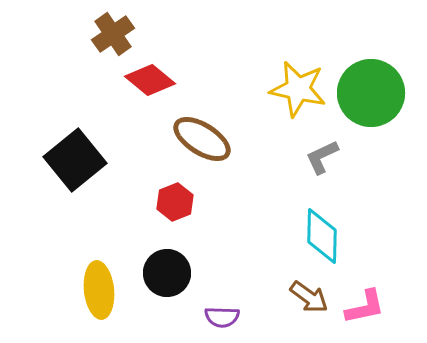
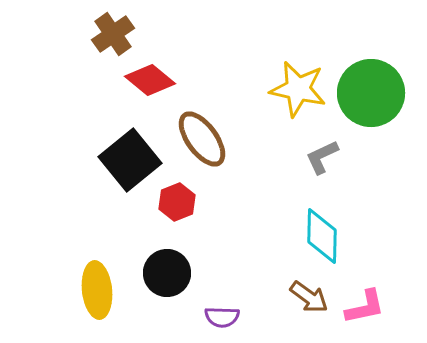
brown ellipse: rotated 22 degrees clockwise
black square: moved 55 px right
red hexagon: moved 2 px right
yellow ellipse: moved 2 px left
